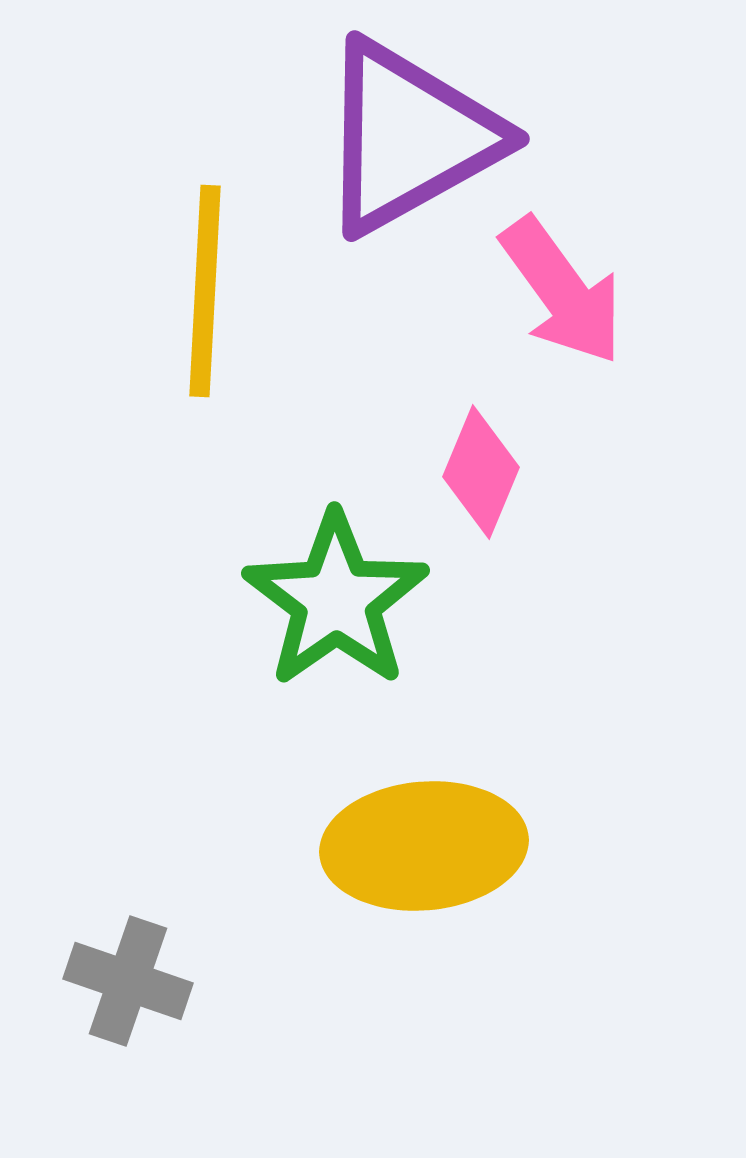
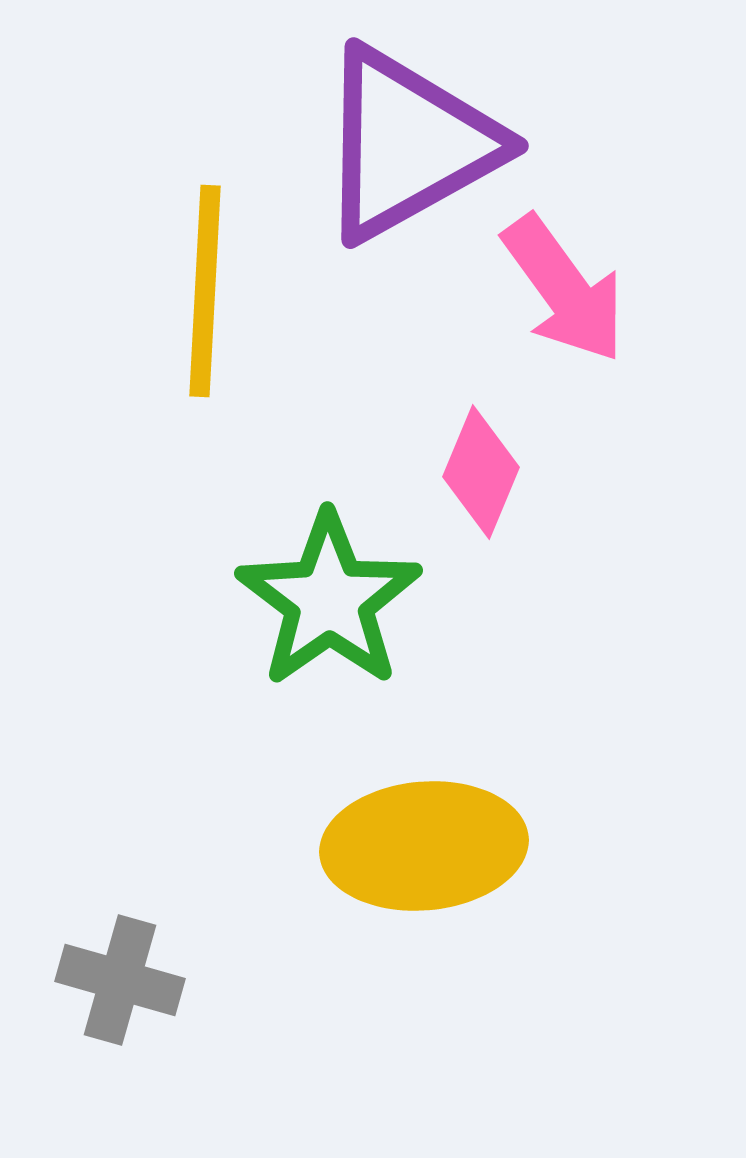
purple triangle: moved 1 px left, 7 px down
pink arrow: moved 2 px right, 2 px up
green star: moved 7 px left
gray cross: moved 8 px left, 1 px up; rotated 3 degrees counterclockwise
